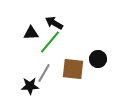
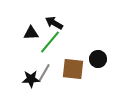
black star: moved 1 px right, 7 px up
